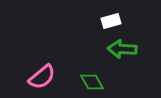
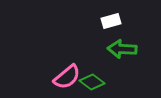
pink semicircle: moved 25 px right
green diamond: rotated 25 degrees counterclockwise
